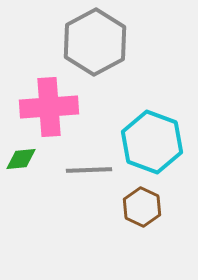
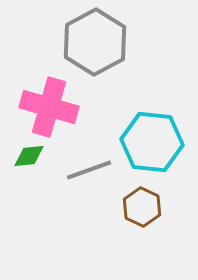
pink cross: rotated 20 degrees clockwise
cyan hexagon: rotated 14 degrees counterclockwise
green diamond: moved 8 px right, 3 px up
gray line: rotated 18 degrees counterclockwise
